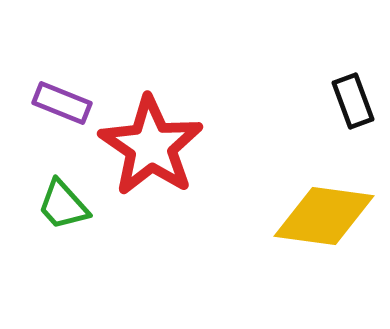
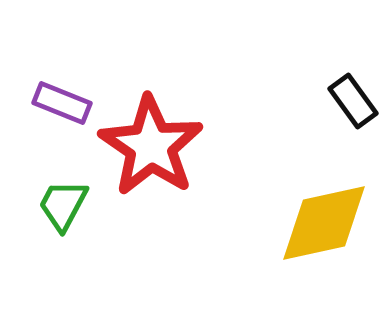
black rectangle: rotated 16 degrees counterclockwise
green trapezoid: rotated 70 degrees clockwise
yellow diamond: moved 7 px down; rotated 20 degrees counterclockwise
